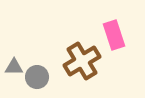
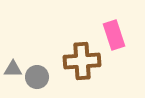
brown cross: rotated 27 degrees clockwise
gray triangle: moved 1 px left, 2 px down
